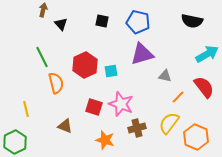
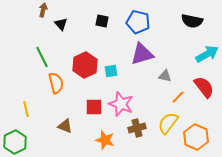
red square: rotated 18 degrees counterclockwise
yellow semicircle: moved 1 px left
